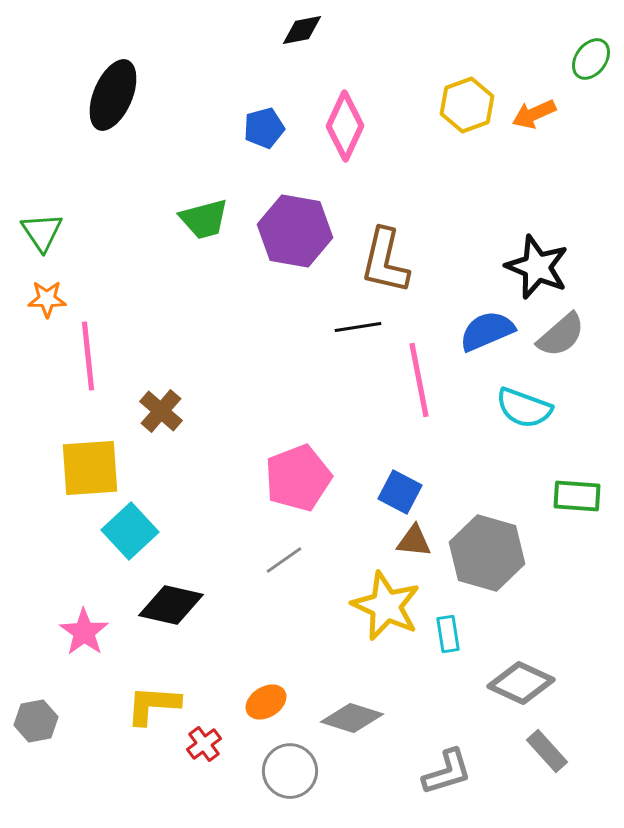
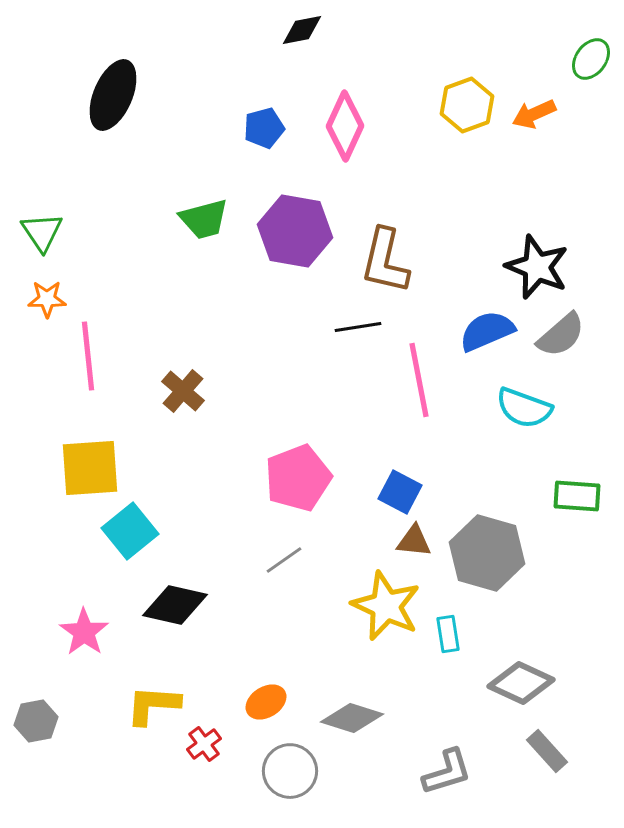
brown cross at (161, 411): moved 22 px right, 20 px up
cyan square at (130, 531): rotated 4 degrees clockwise
black diamond at (171, 605): moved 4 px right
